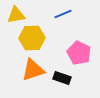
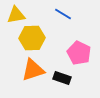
blue line: rotated 54 degrees clockwise
